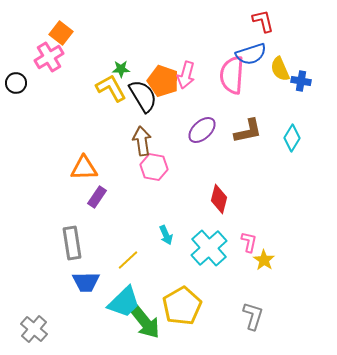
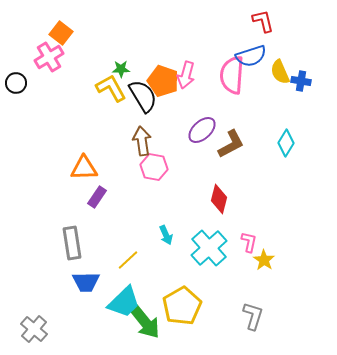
blue semicircle: moved 2 px down
yellow semicircle: moved 3 px down
brown L-shape: moved 17 px left, 13 px down; rotated 16 degrees counterclockwise
cyan diamond: moved 6 px left, 5 px down
